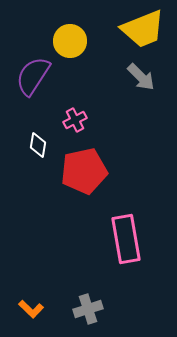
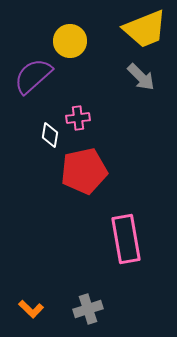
yellow trapezoid: moved 2 px right
purple semicircle: rotated 15 degrees clockwise
pink cross: moved 3 px right, 2 px up; rotated 20 degrees clockwise
white diamond: moved 12 px right, 10 px up
